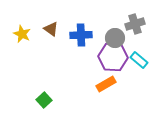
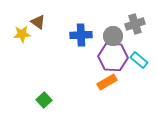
brown triangle: moved 13 px left, 7 px up
yellow star: rotated 30 degrees counterclockwise
gray circle: moved 2 px left, 2 px up
orange rectangle: moved 1 px right, 2 px up
